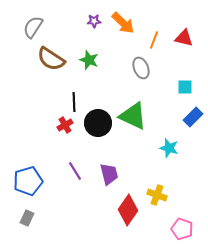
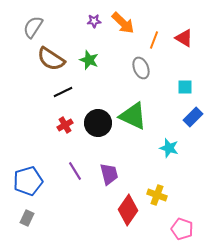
red triangle: rotated 18 degrees clockwise
black line: moved 11 px left, 10 px up; rotated 66 degrees clockwise
